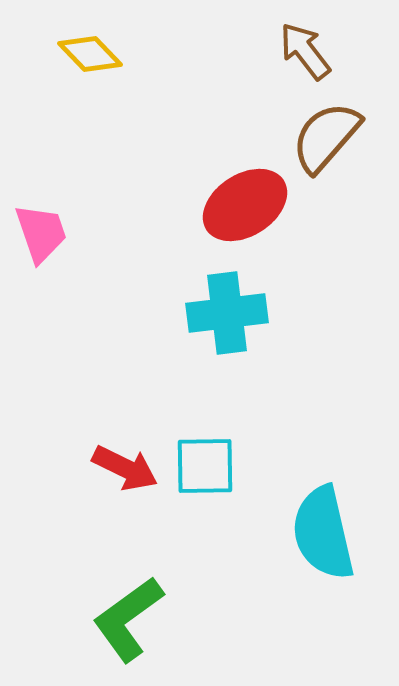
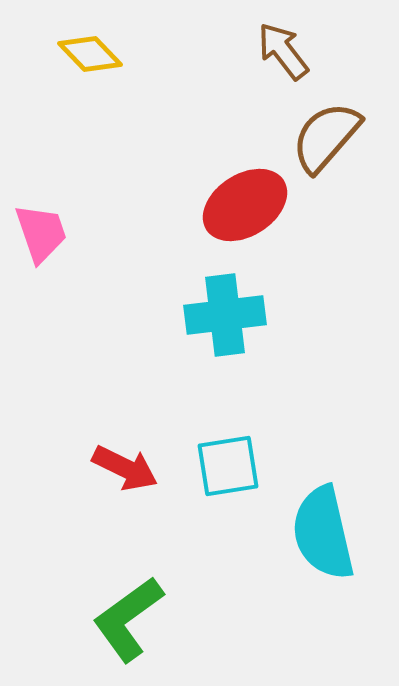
brown arrow: moved 22 px left
cyan cross: moved 2 px left, 2 px down
cyan square: moved 23 px right; rotated 8 degrees counterclockwise
